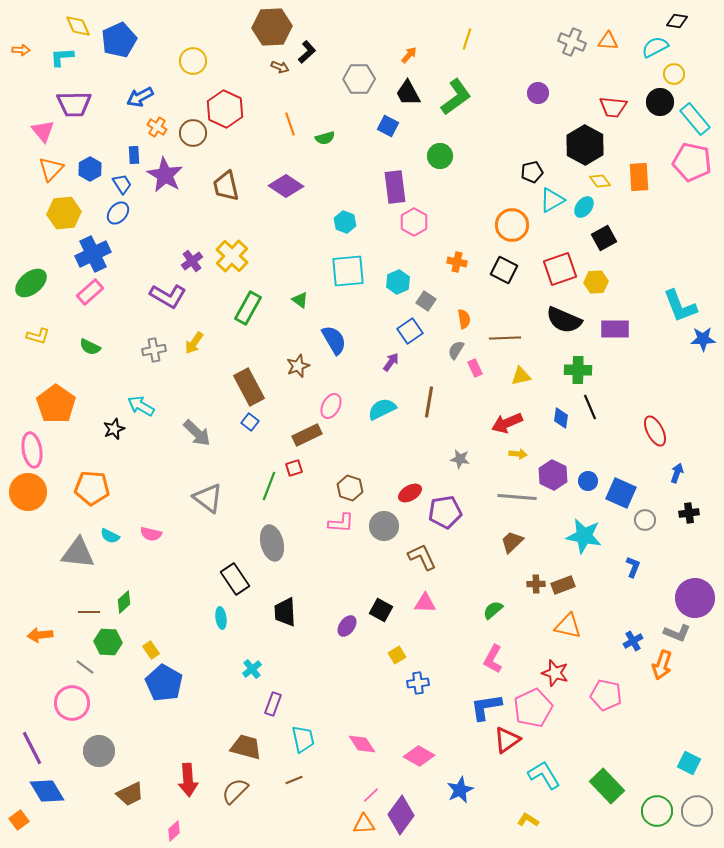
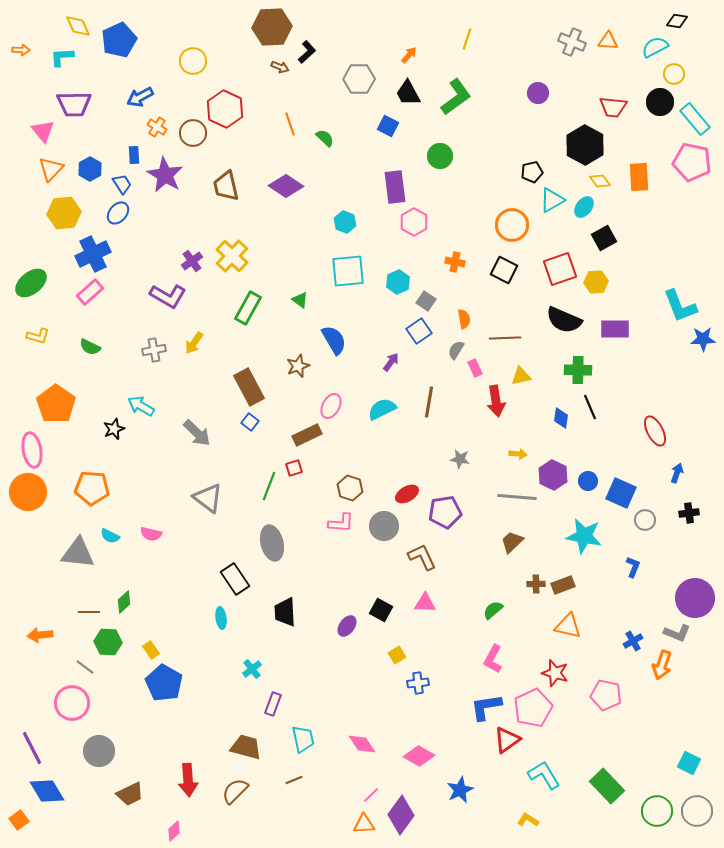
green semicircle at (325, 138): rotated 120 degrees counterclockwise
orange cross at (457, 262): moved 2 px left
blue square at (410, 331): moved 9 px right
red arrow at (507, 423): moved 11 px left, 22 px up; rotated 76 degrees counterclockwise
red ellipse at (410, 493): moved 3 px left, 1 px down
